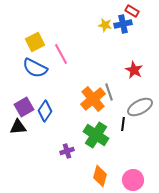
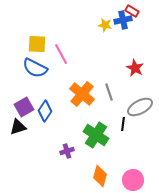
blue cross: moved 4 px up
yellow square: moved 2 px right, 2 px down; rotated 30 degrees clockwise
red star: moved 1 px right, 2 px up
orange cross: moved 11 px left, 5 px up; rotated 10 degrees counterclockwise
black triangle: rotated 12 degrees counterclockwise
